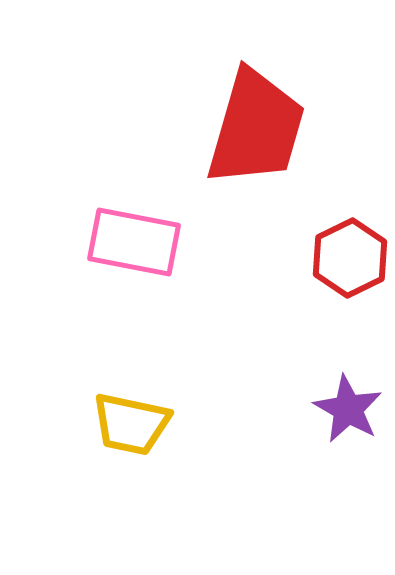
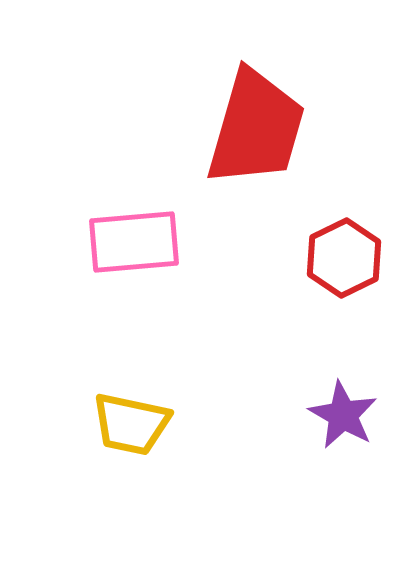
pink rectangle: rotated 16 degrees counterclockwise
red hexagon: moved 6 px left
purple star: moved 5 px left, 6 px down
